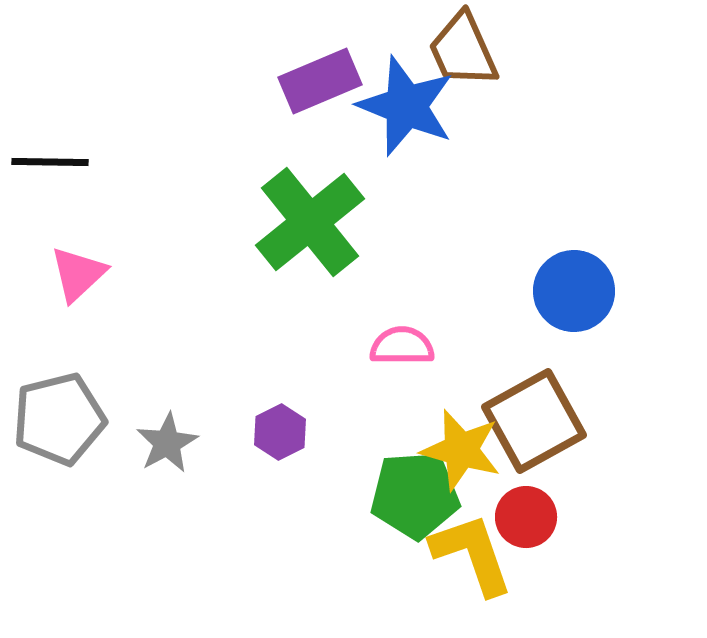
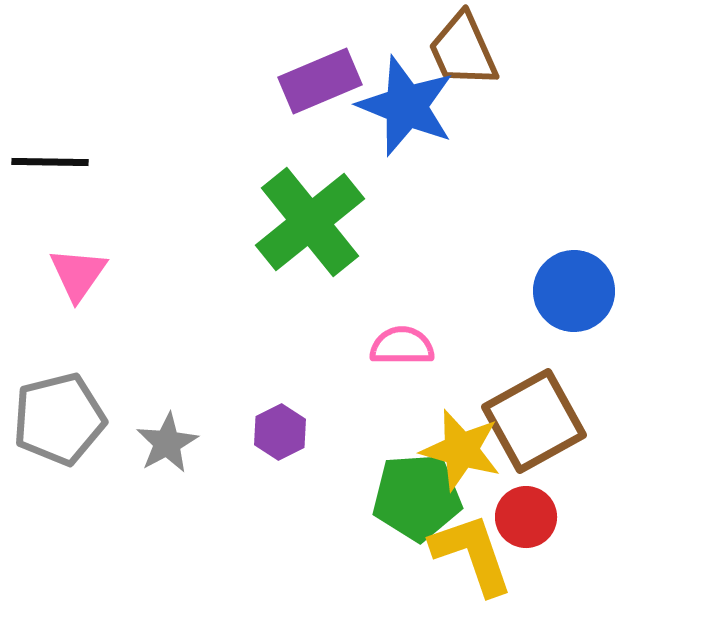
pink triangle: rotated 12 degrees counterclockwise
green pentagon: moved 2 px right, 2 px down
